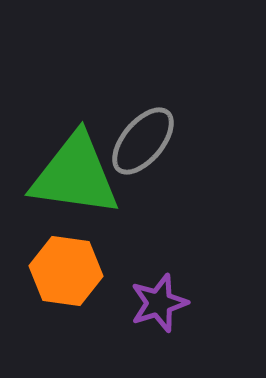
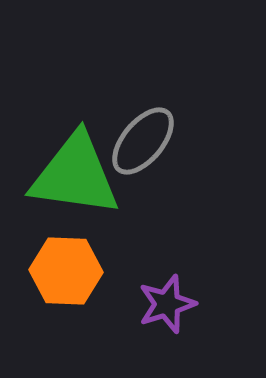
orange hexagon: rotated 6 degrees counterclockwise
purple star: moved 8 px right, 1 px down
